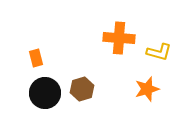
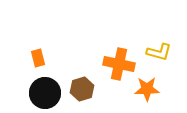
orange cross: moved 26 px down; rotated 8 degrees clockwise
orange rectangle: moved 2 px right
orange star: rotated 15 degrees clockwise
